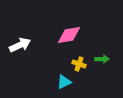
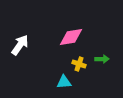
pink diamond: moved 2 px right, 2 px down
white arrow: rotated 30 degrees counterclockwise
cyan triangle: rotated 21 degrees clockwise
